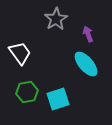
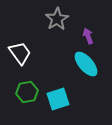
gray star: moved 1 px right
purple arrow: moved 2 px down
